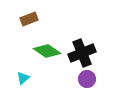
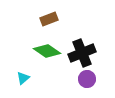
brown rectangle: moved 20 px right
